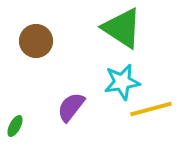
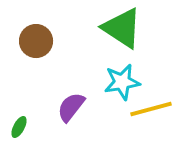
green ellipse: moved 4 px right, 1 px down
